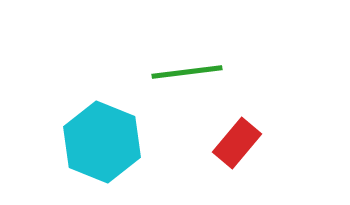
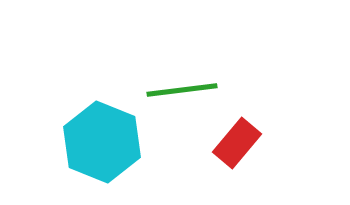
green line: moved 5 px left, 18 px down
